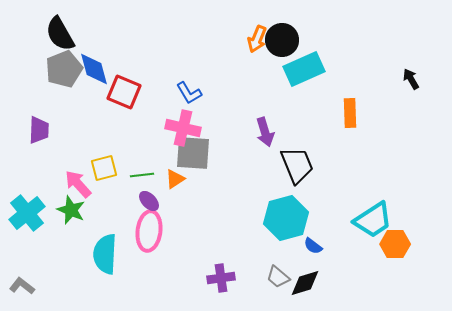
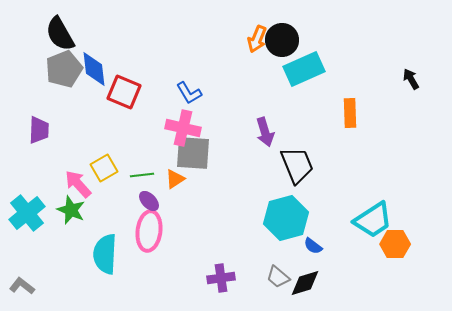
blue diamond: rotated 9 degrees clockwise
yellow square: rotated 16 degrees counterclockwise
